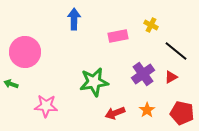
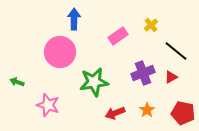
yellow cross: rotated 24 degrees clockwise
pink rectangle: rotated 24 degrees counterclockwise
pink circle: moved 35 px right
purple cross: moved 1 px up; rotated 15 degrees clockwise
green arrow: moved 6 px right, 2 px up
pink star: moved 2 px right, 1 px up; rotated 15 degrees clockwise
red pentagon: moved 1 px right
